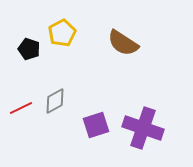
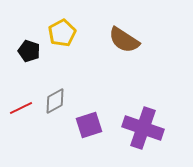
brown semicircle: moved 1 px right, 3 px up
black pentagon: moved 2 px down
purple square: moved 7 px left
